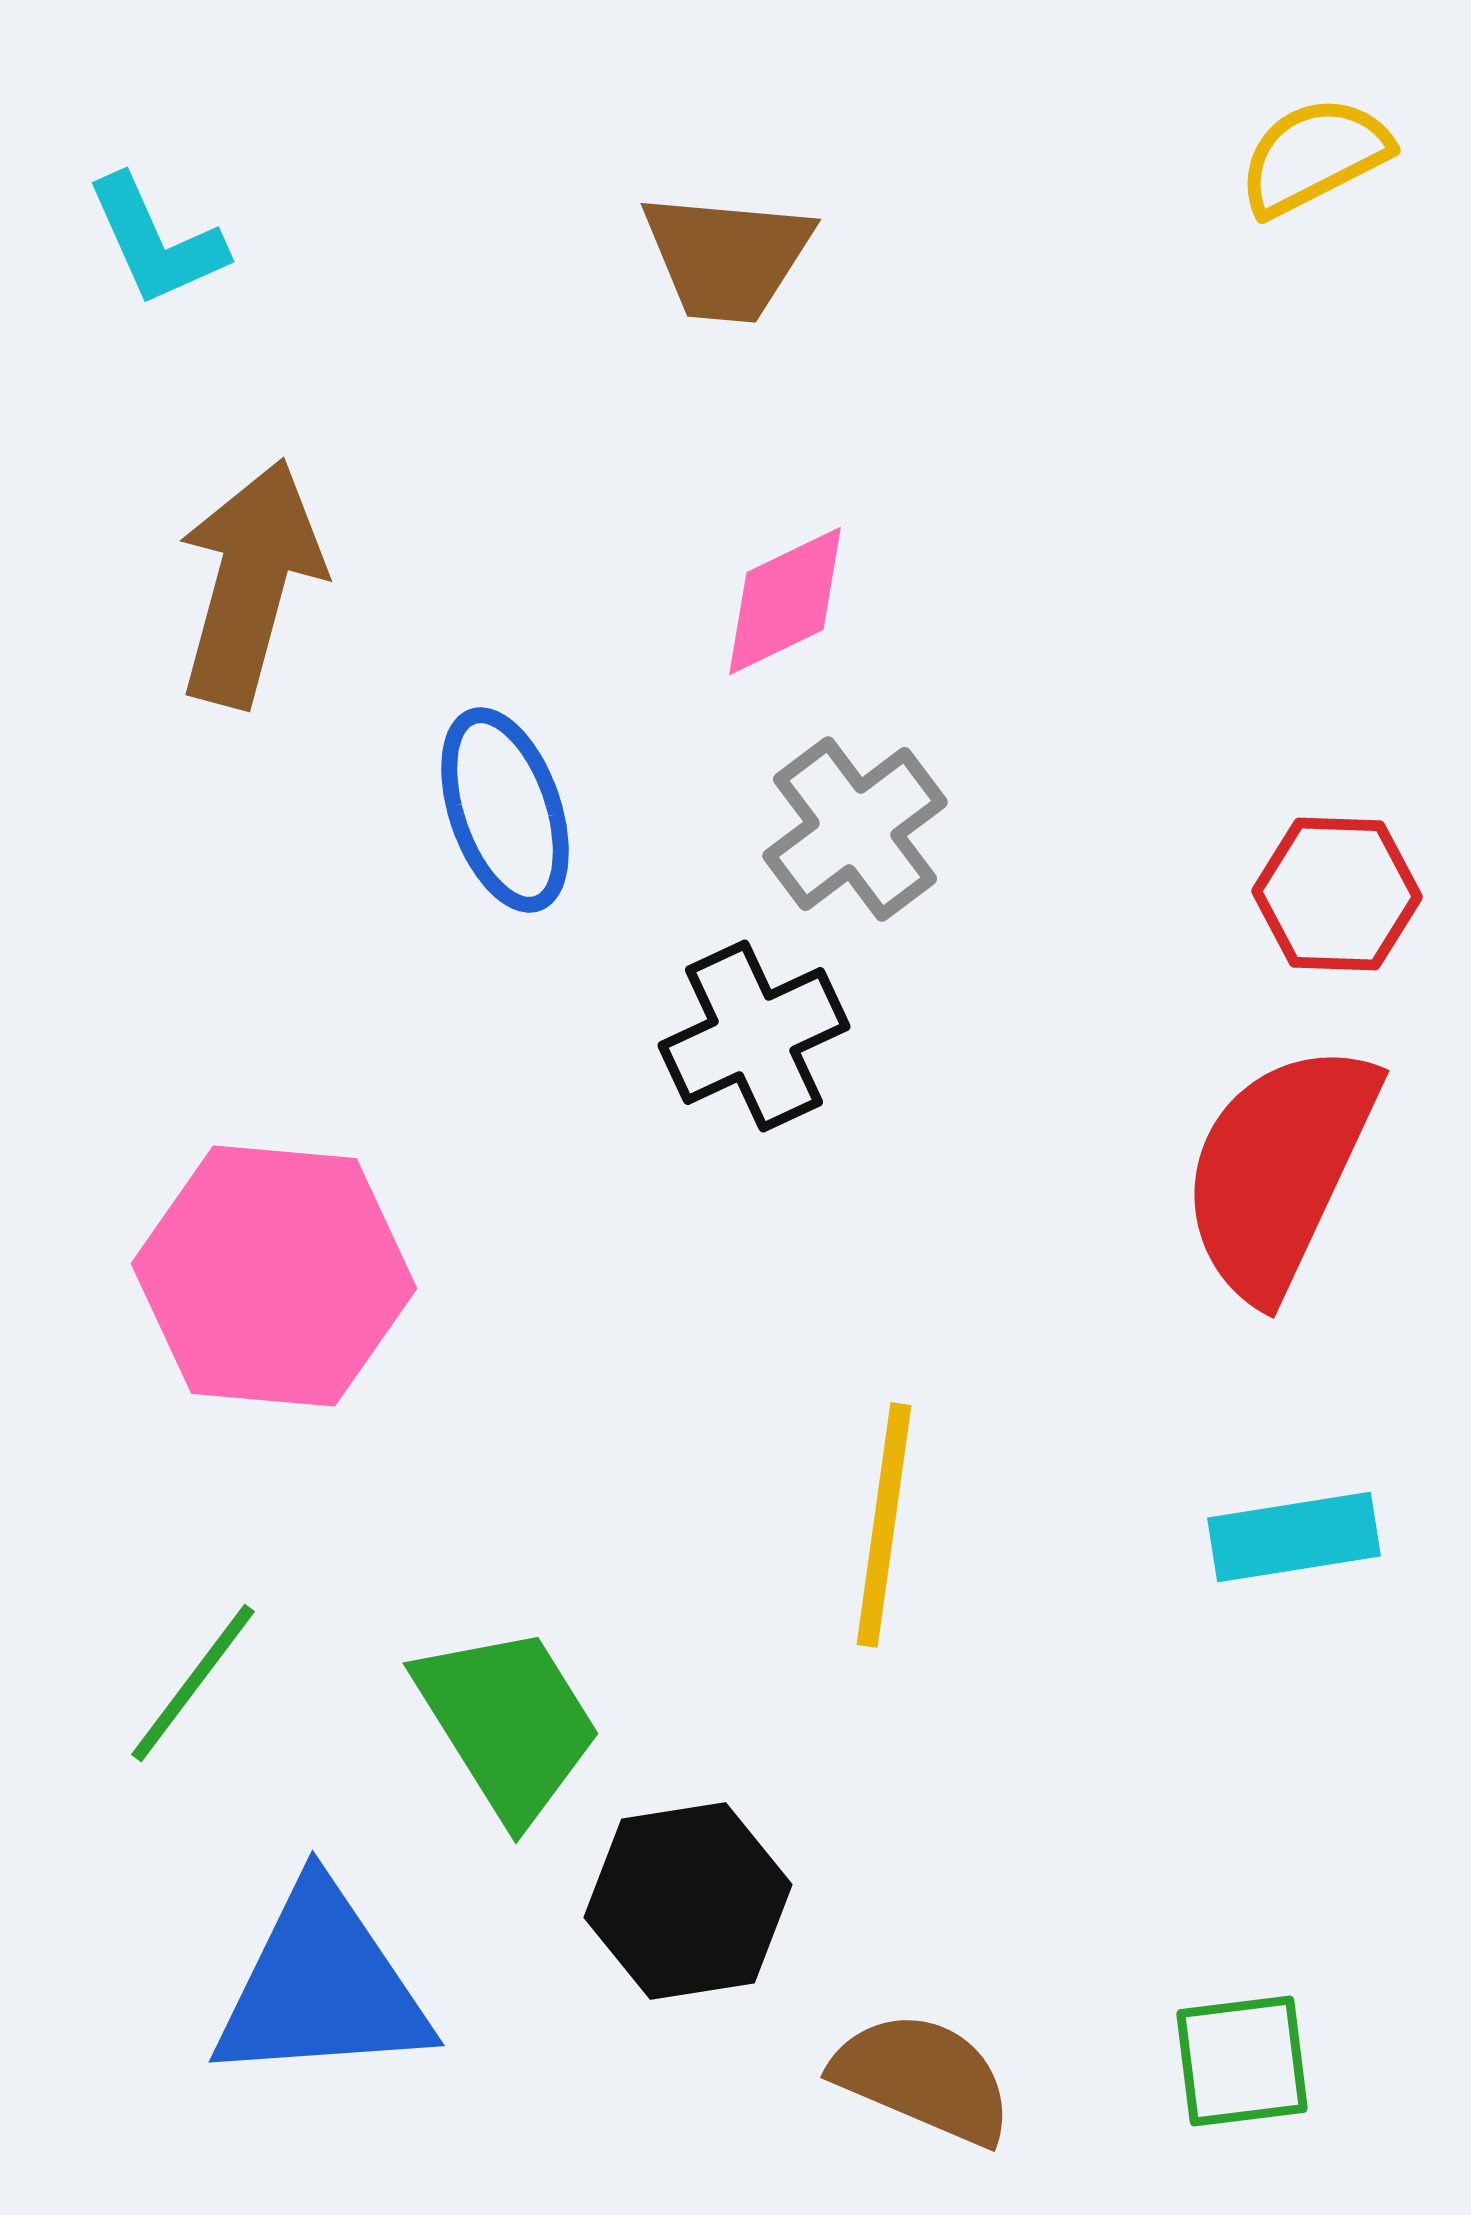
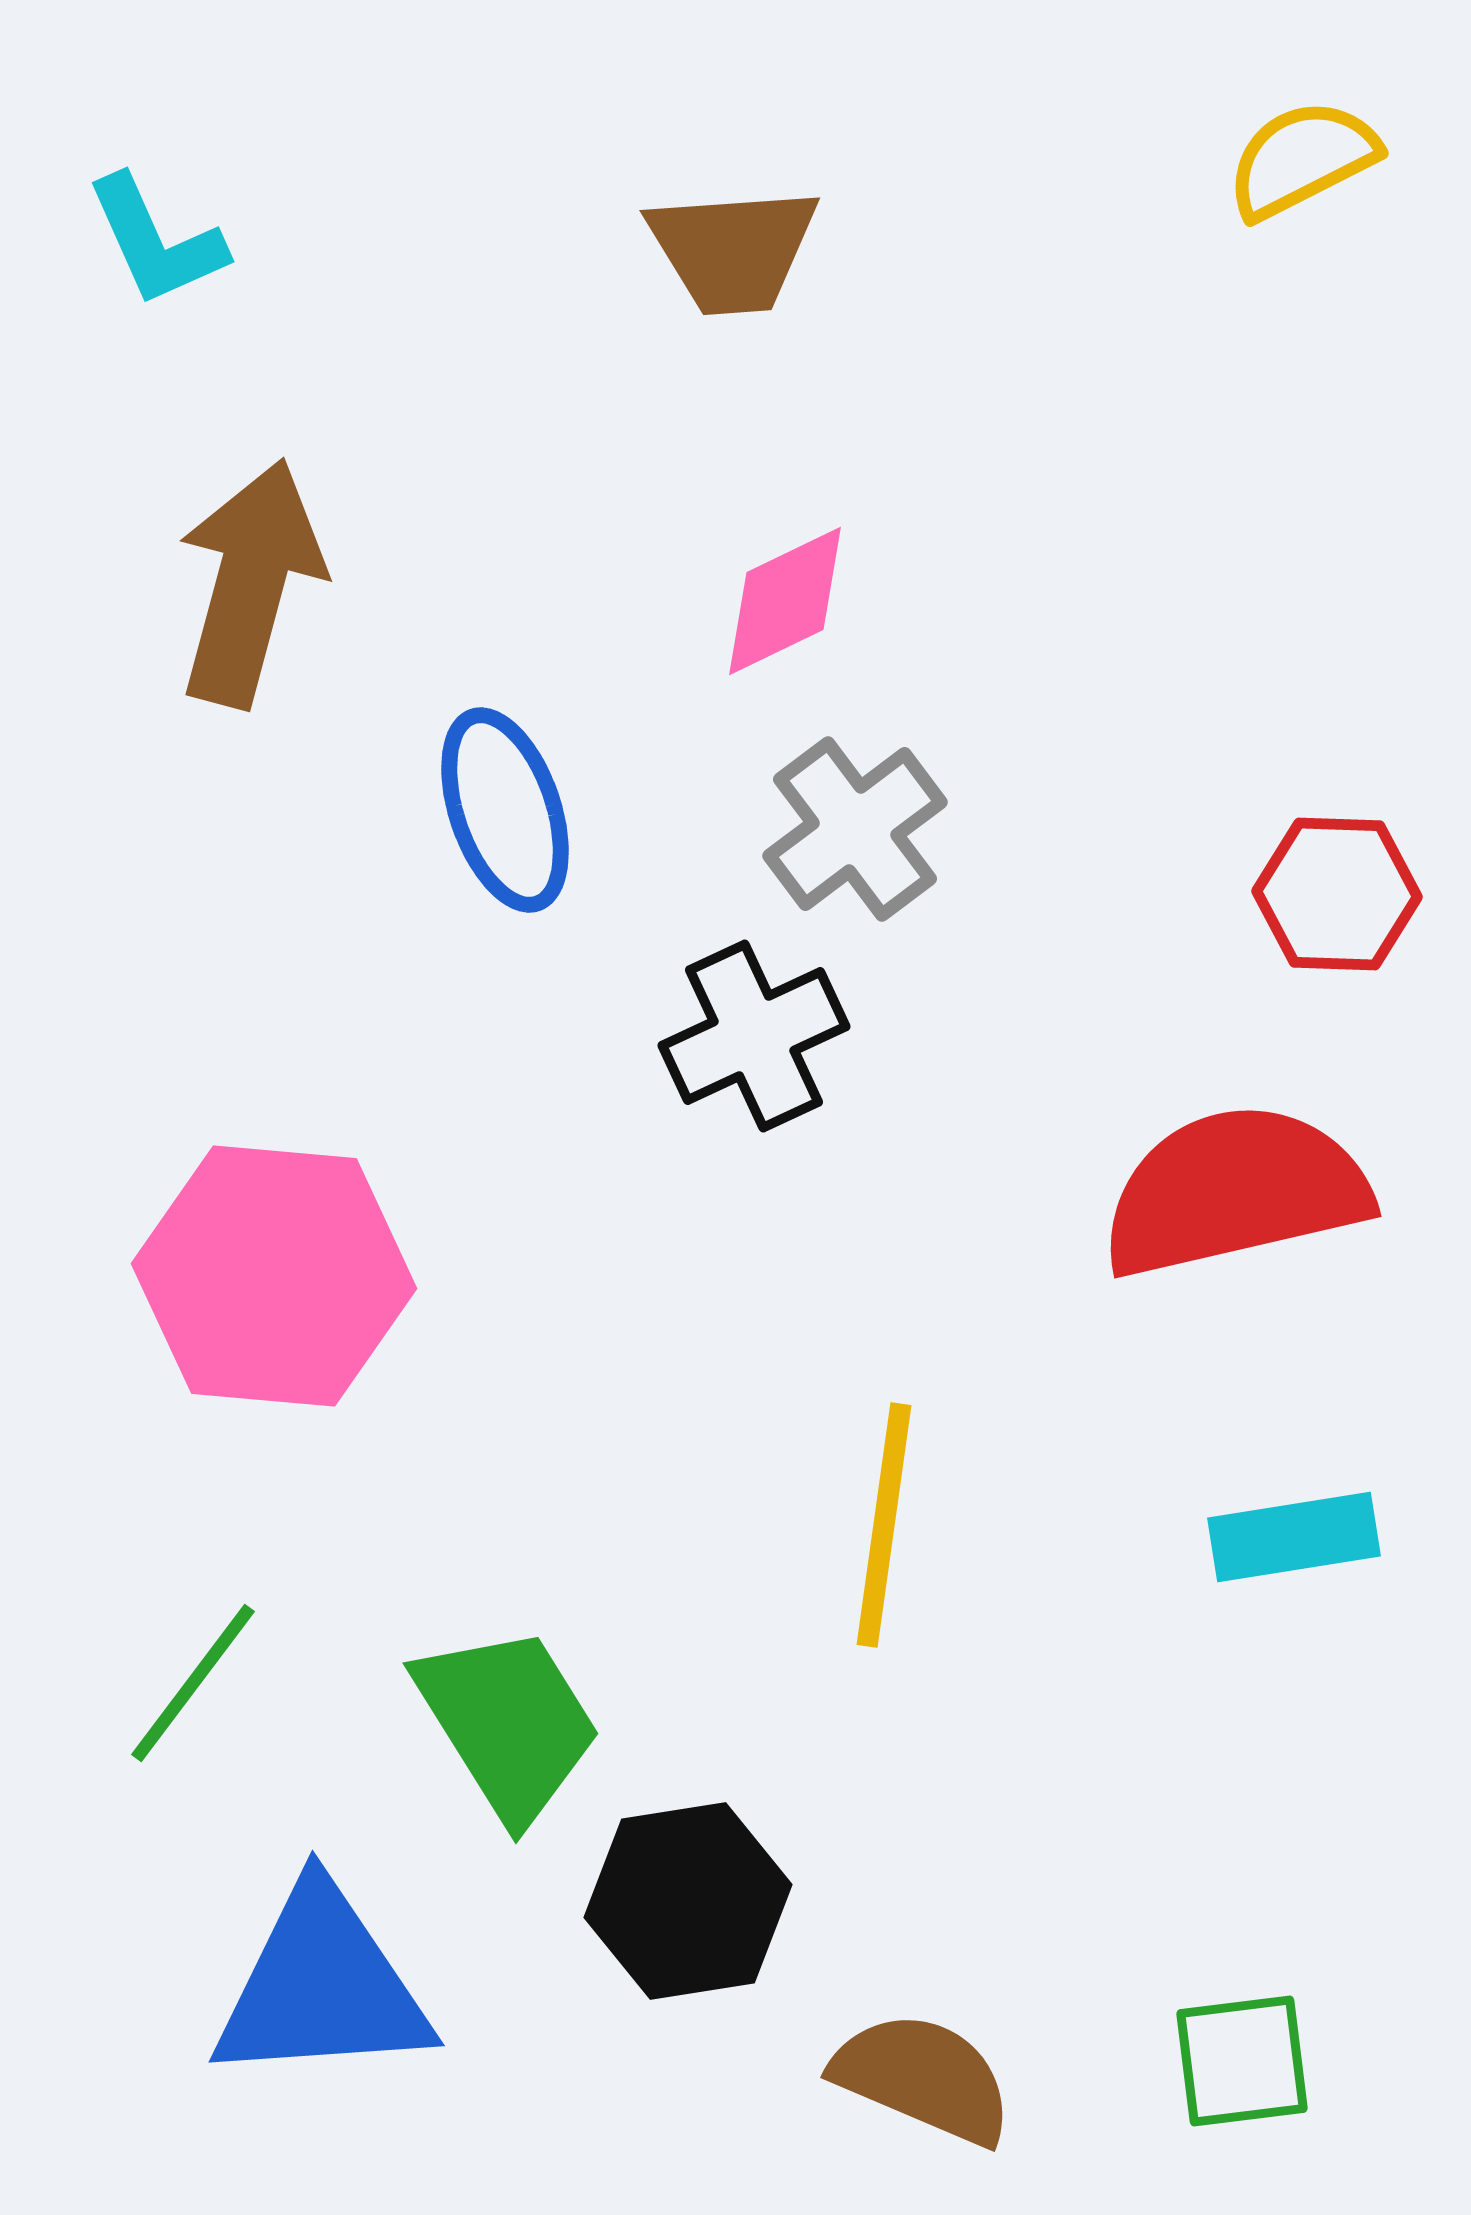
yellow semicircle: moved 12 px left, 3 px down
brown trapezoid: moved 6 px right, 7 px up; rotated 9 degrees counterclockwise
red semicircle: moved 44 px left, 21 px down; rotated 52 degrees clockwise
